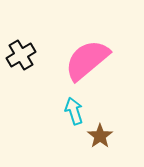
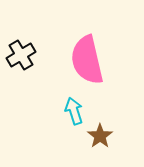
pink semicircle: rotated 63 degrees counterclockwise
